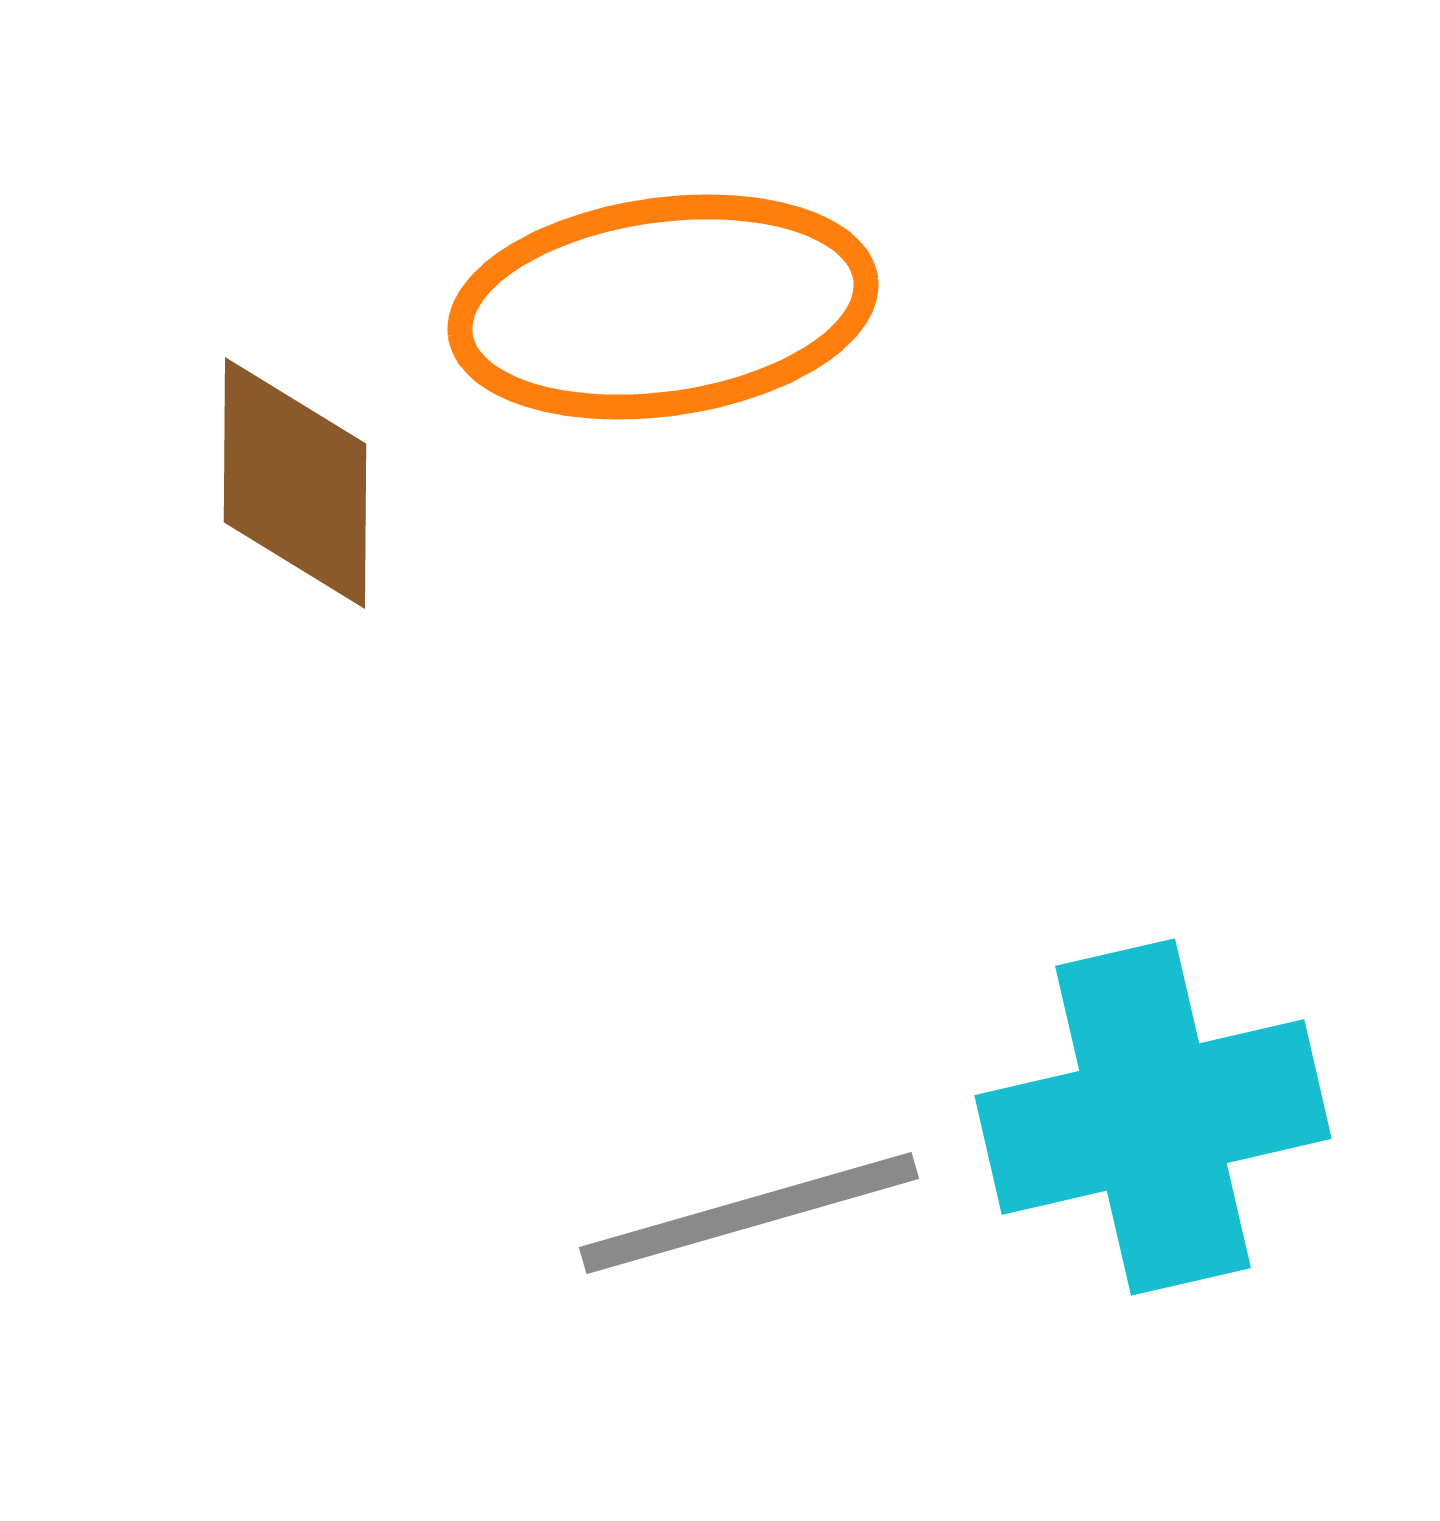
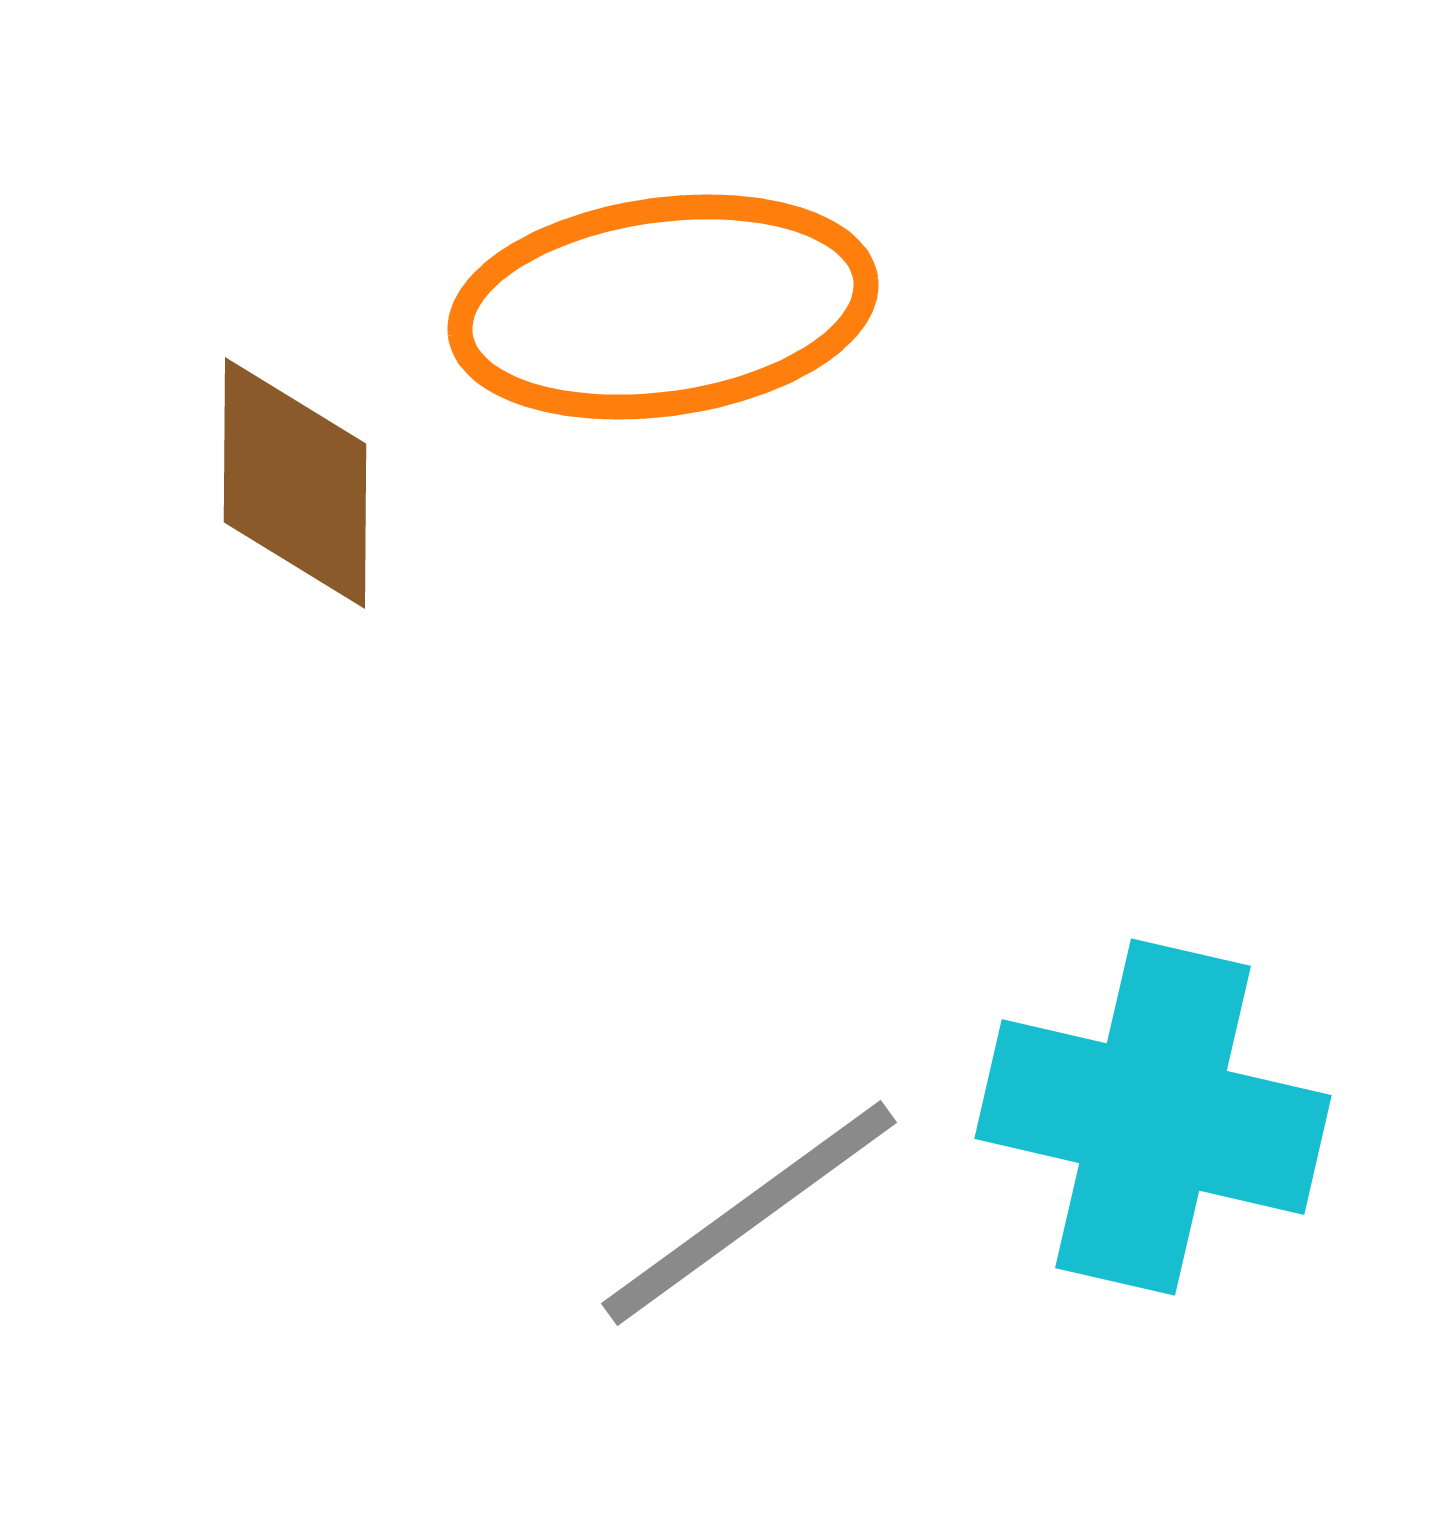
cyan cross: rotated 26 degrees clockwise
gray line: rotated 20 degrees counterclockwise
